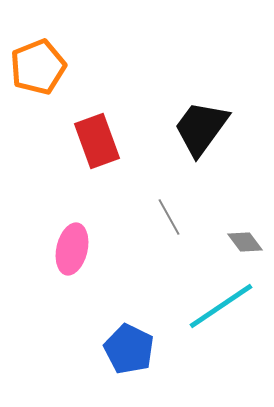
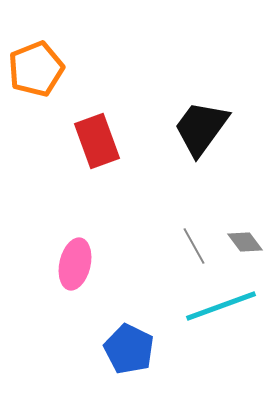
orange pentagon: moved 2 px left, 2 px down
gray line: moved 25 px right, 29 px down
pink ellipse: moved 3 px right, 15 px down
cyan line: rotated 14 degrees clockwise
